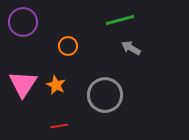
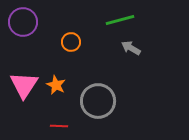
orange circle: moved 3 px right, 4 px up
pink triangle: moved 1 px right, 1 px down
gray circle: moved 7 px left, 6 px down
red line: rotated 12 degrees clockwise
